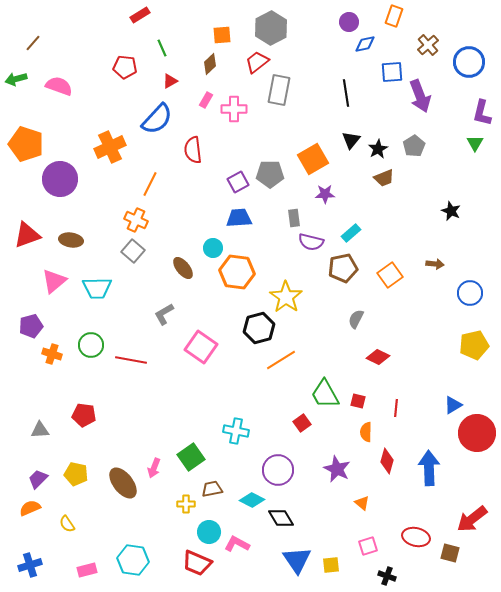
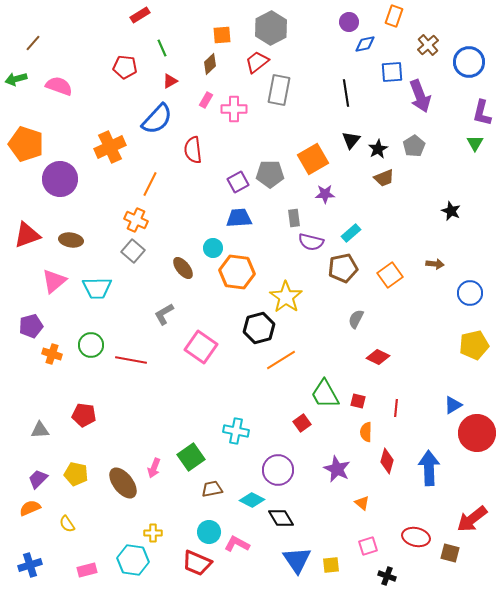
yellow cross at (186, 504): moved 33 px left, 29 px down
